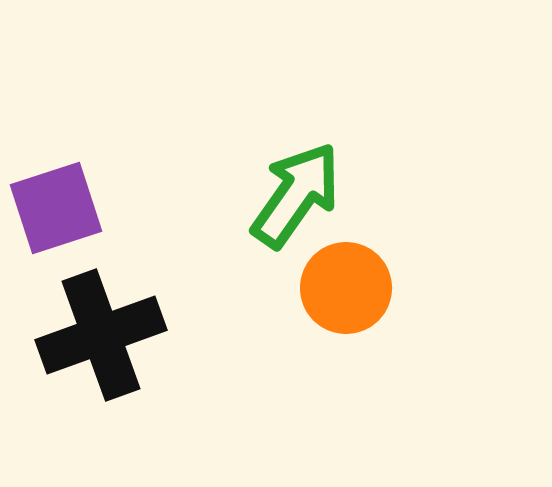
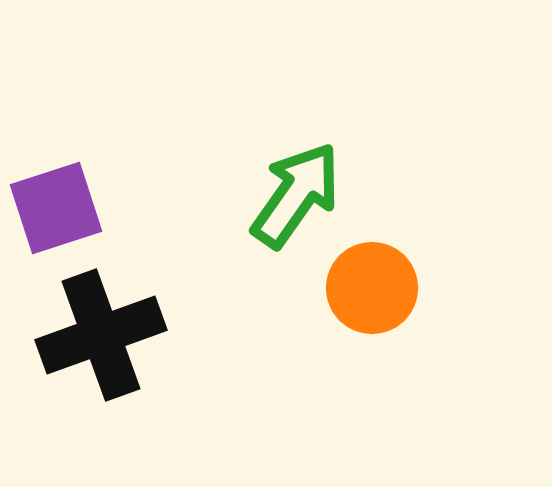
orange circle: moved 26 px right
